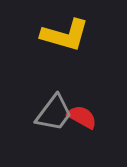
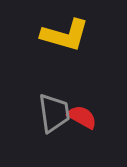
gray trapezoid: rotated 45 degrees counterclockwise
